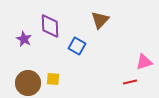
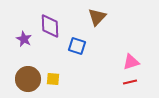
brown triangle: moved 3 px left, 3 px up
blue square: rotated 12 degrees counterclockwise
pink triangle: moved 13 px left
brown circle: moved 4 px up
